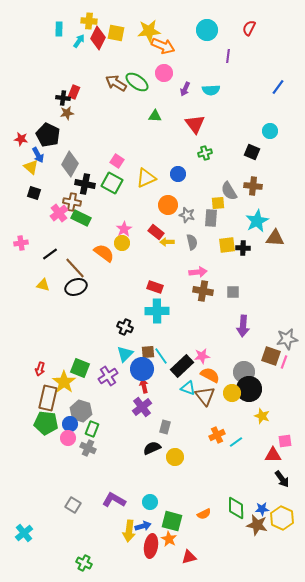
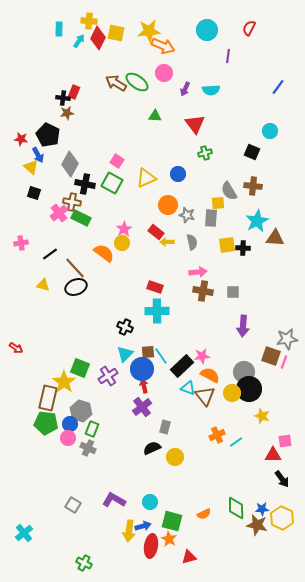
red arrow at (40, 369): moved 24 px left, 21 px up; rotated 72 degrees counterclockwise
